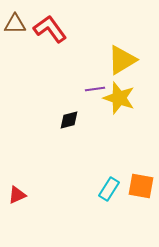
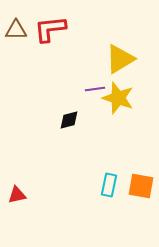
brown triangle: moved 1 px right, 6 px down
red L-shape: rotated 60 degrees counterclockwise
yellow triangle: moved 2 px left, 1 px up
yellow star: moved 1 px left
cyan rectangle: moved 4 px up; rotated 20 degrees counterclockwise
red triangle: rotated 12 degrees clockwise
